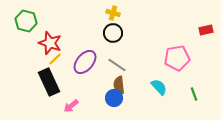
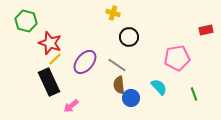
black circle: moved 16 px right, 4 px down
blue circle: moved 17 px right
